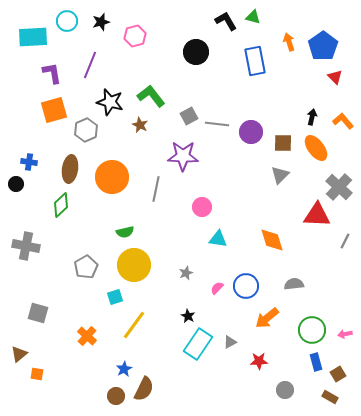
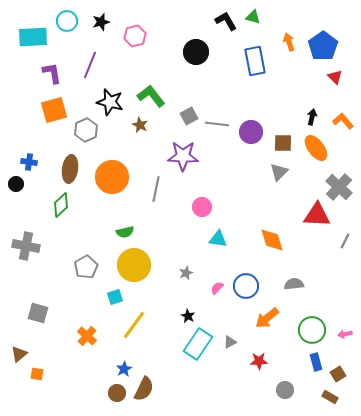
gray triangle at (280, 175): moved 1 px left, 3 px up
brown circle at (116, 396): moved 1 px right, 3 px up
